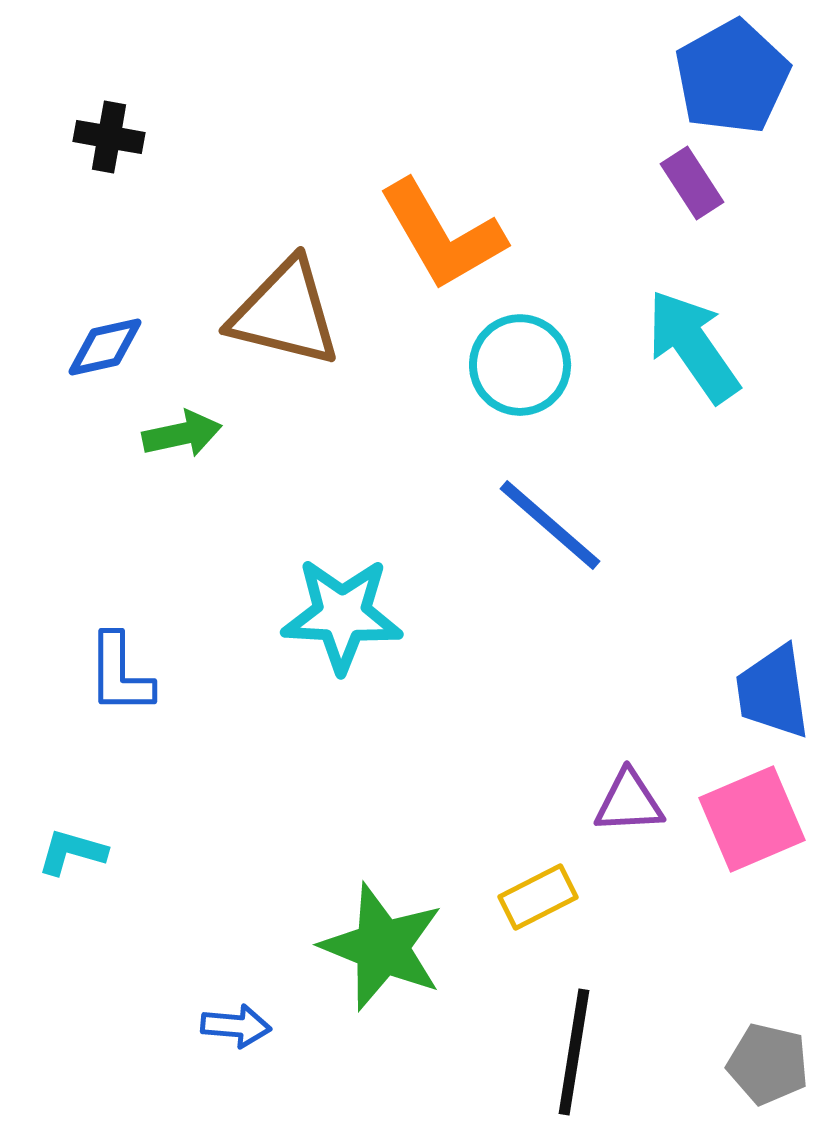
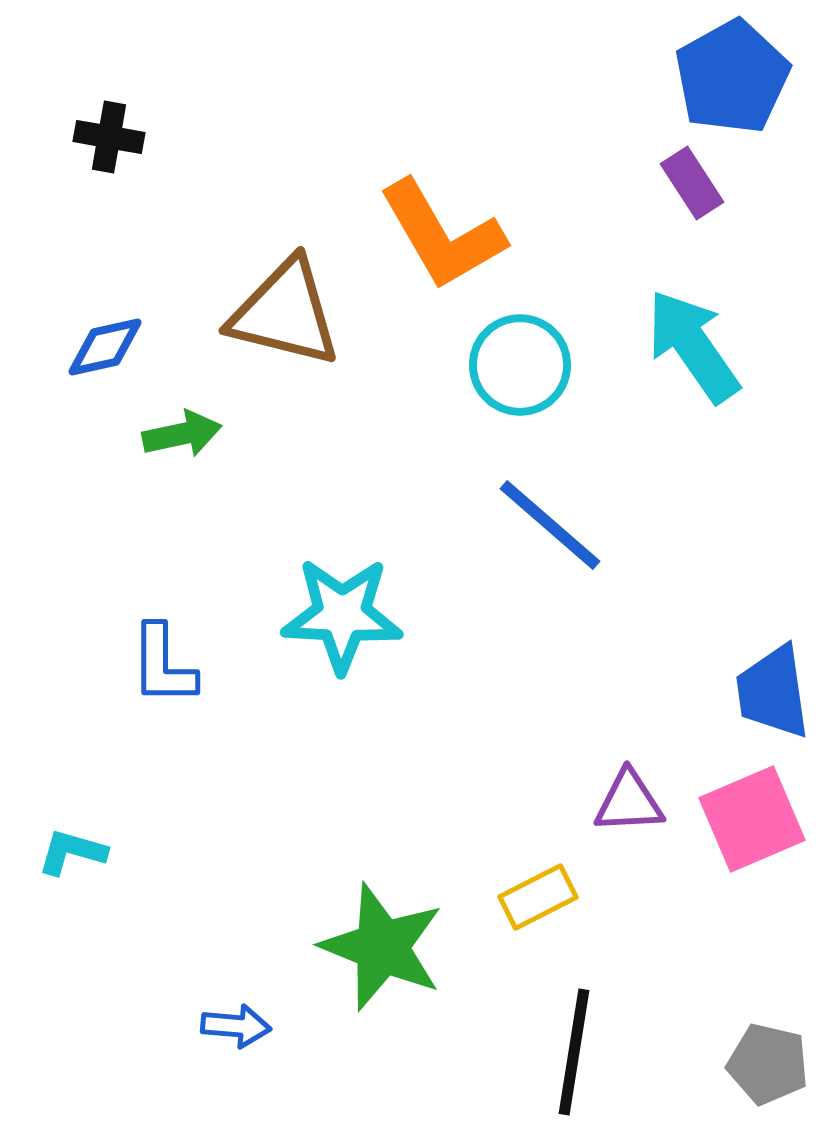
blue L-shape: moved 43 px right, 9 px up
